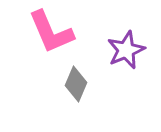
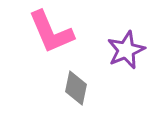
gray diamond: moved 4 px down; rotated 12 degrees counterclockwise
